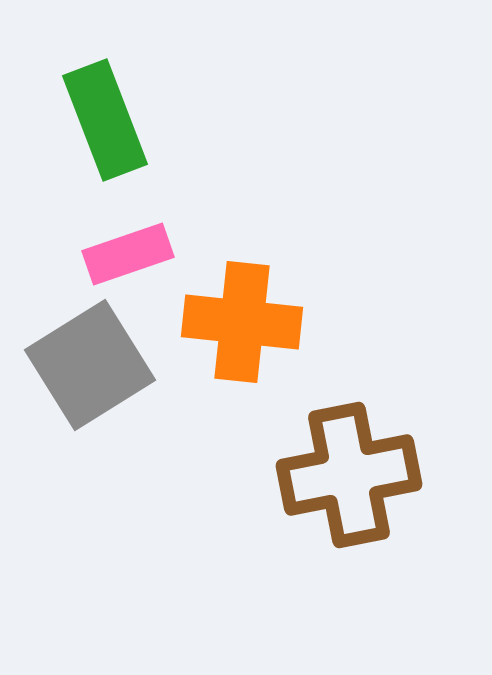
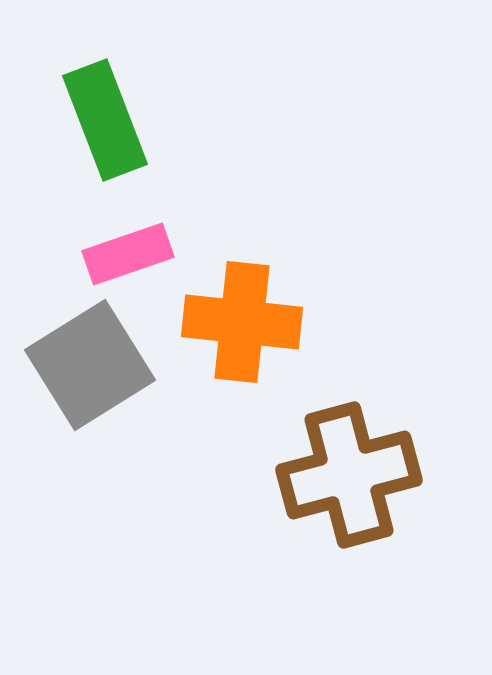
brown cross: rotated 4 degrees counterclockwise
